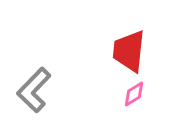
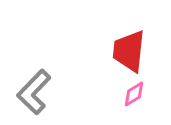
gray L-shape: moved 2 px down
